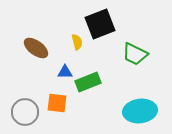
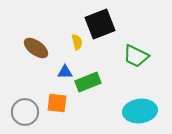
green trapezoid: moved 1 px right, 2 px down
